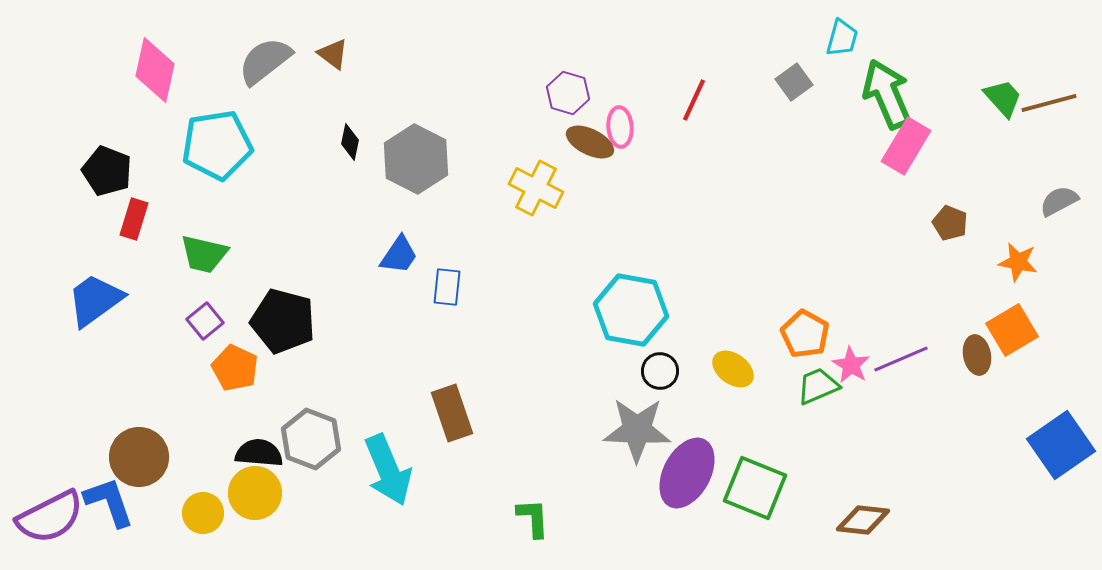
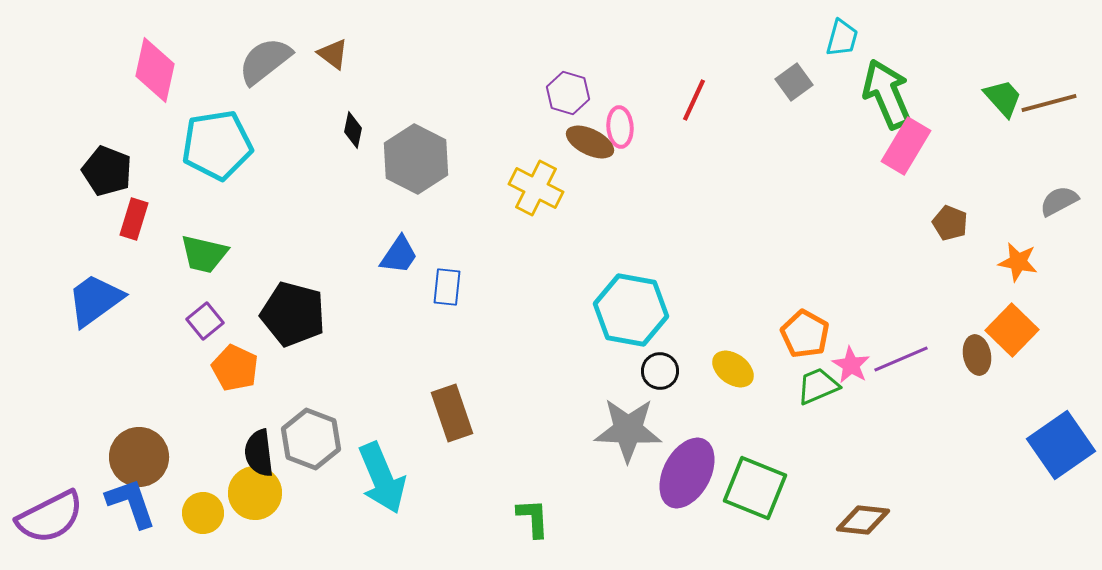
black diamond at (350, 142): moved 3 px right, 12 px up
black pentagon at (283, 321): moved 10 px right, 7 px up
orange square at (1012, 330): rotated 15 degrees counterclockwise
gray star at (637, 430): moved 9 px left
black semicircle at (259, 453): rotated 102 degrees counterclockwise
cyan arrow at (388, 470): moved 6 px left, 8 px down
blue L-shape at (109, 502): moved 22 px right, 1 px down
